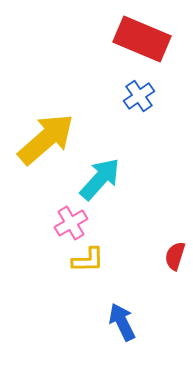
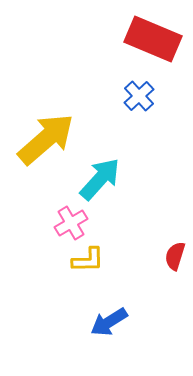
red rectangle: moved 11 px right
blue cross: rotated 8 degrees counterclockwise
blue arrow: moved 13 px left; rotated 96 degrees counterclockwise
